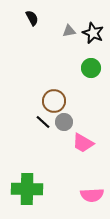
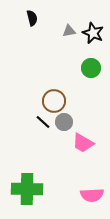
black semicircle: rotated 14 degrees clockwise
